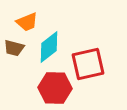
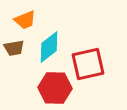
orange trapezoid: moved 2 px left, 2 px up
brown trapezoid: rotated 25 degrees counterclockwise
